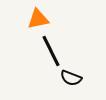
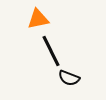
black semicircle: moved 2 px left
